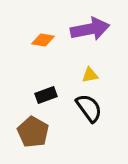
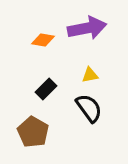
purple arrow: moved 3 px left, 1 px up
black rectangle: moved 6 px up; rotated 25 degrees counterclockwise
